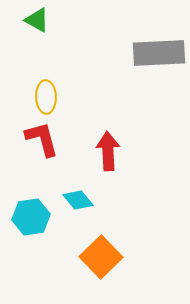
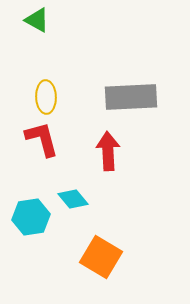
gray rectangle: moved 28 px left, 44 px down
cyan diamond: moved 5 px left, 1 px up
orange square: rotated 15 degrees counterclockwise
